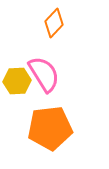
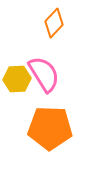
yellow hexagon: moved 2 px up
orange pentagon: rotated 9 degrees clockwise
